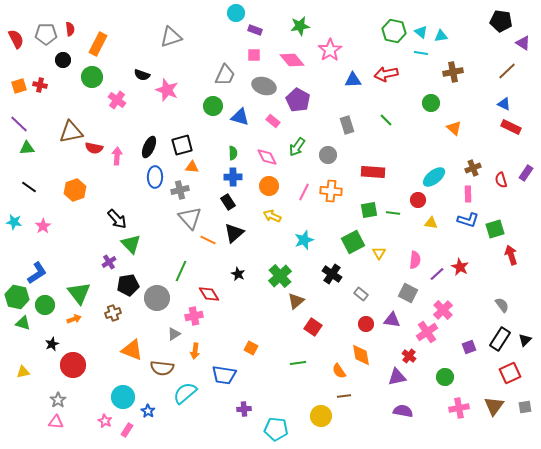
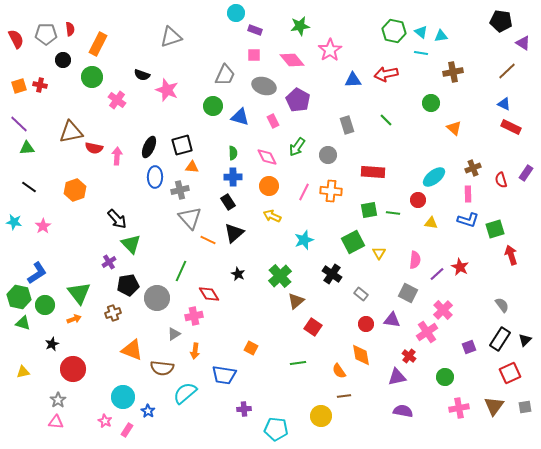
pink rectangle at (273, 121): rotated 24 degrees clockwise
green hexagon at (17, 297): moved 2 px right
red circle at (73, 365): moved 4 px down
